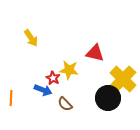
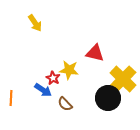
yellow arrow: moved 4 px right, 15 px up
blue arrow: rotated 12 degrees clockwise
